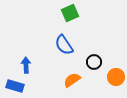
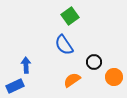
green square: moved 3 px down; rotated 12 degrees counterclockwise
orange circle: moved 2 px left
blue rectangle: rotated 42 degrees counterclockwise
